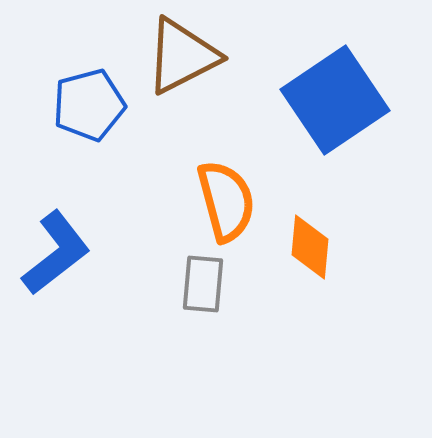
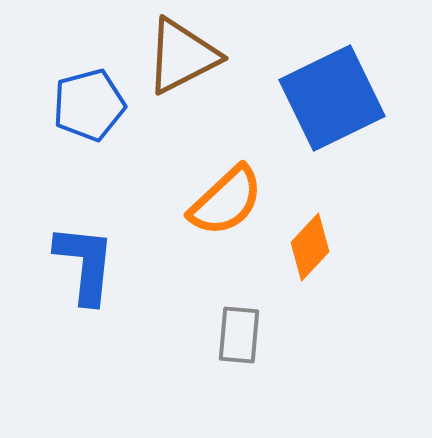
blue square: moved 3 px left, 2 px up; rotated 8 degrees clockwise
orange semicircle: rotated 62 degrees clockwise
orange diamond: rotated 38 degrees clockwise
blue L-shape: moved 29 px right, 11 px down; rotated 46 degrees counterclockwise
gray rectangle: moved 36 px right, 51 px down
